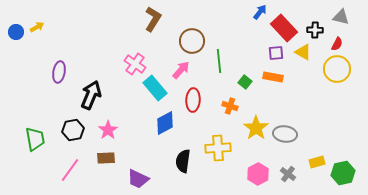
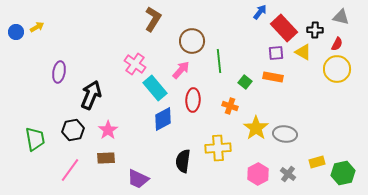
blue diamond: moved 2 px left, 4 px up
